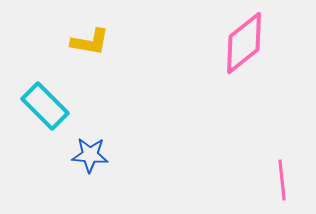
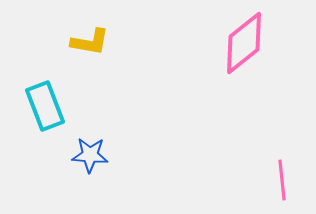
cyan rectangle: rotated 24 degrees clockwise
